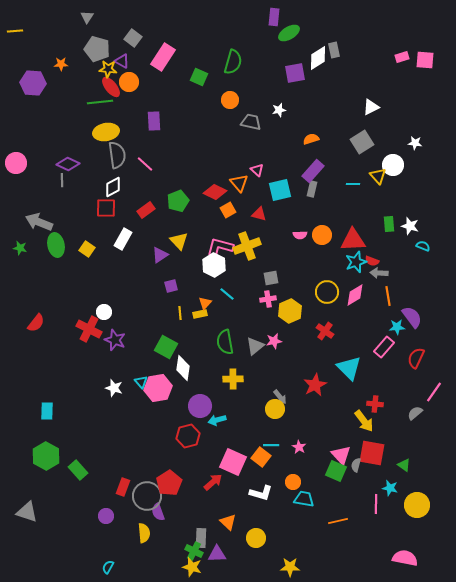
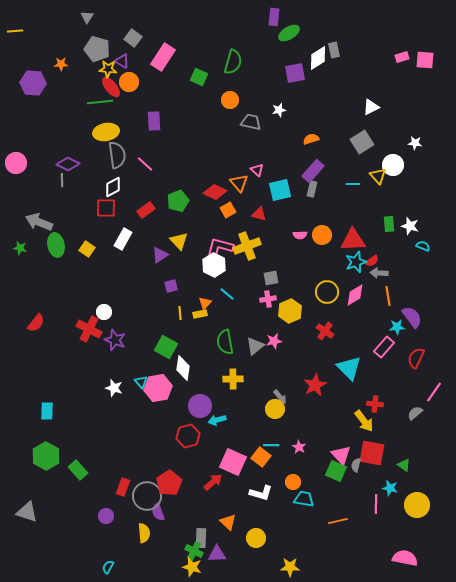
red semicircle at (372, 261): rotated 56 degrees counterclockwise
